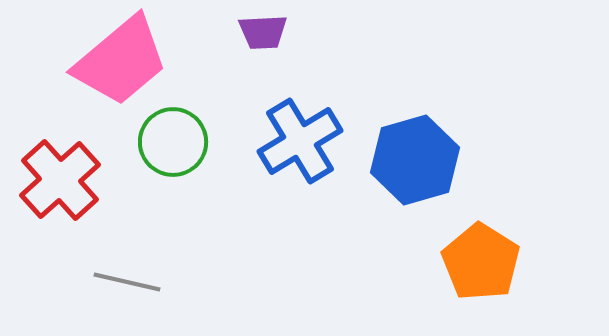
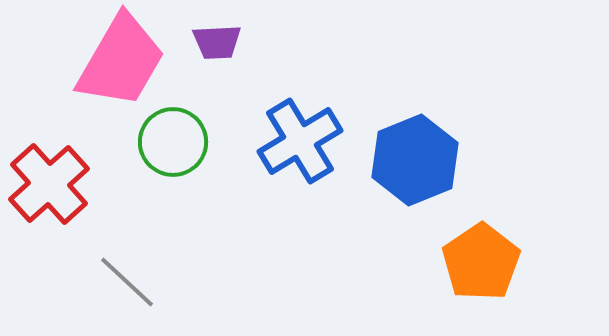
purple trapezoid: moved 46 px left, 10 px down
pink trapezoid: rotated 20 degrees counterclockwise
blue hexagon: rotated 6 degrees counterclockwise
red cross: moved 11 px left, 4 px down
orange pentagon: rotated 6 degrees clockwise
gray line: rotated 30 degrees clockwise
